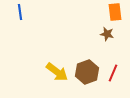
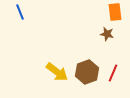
blue line: rotated 14 degrees counterclockwise
